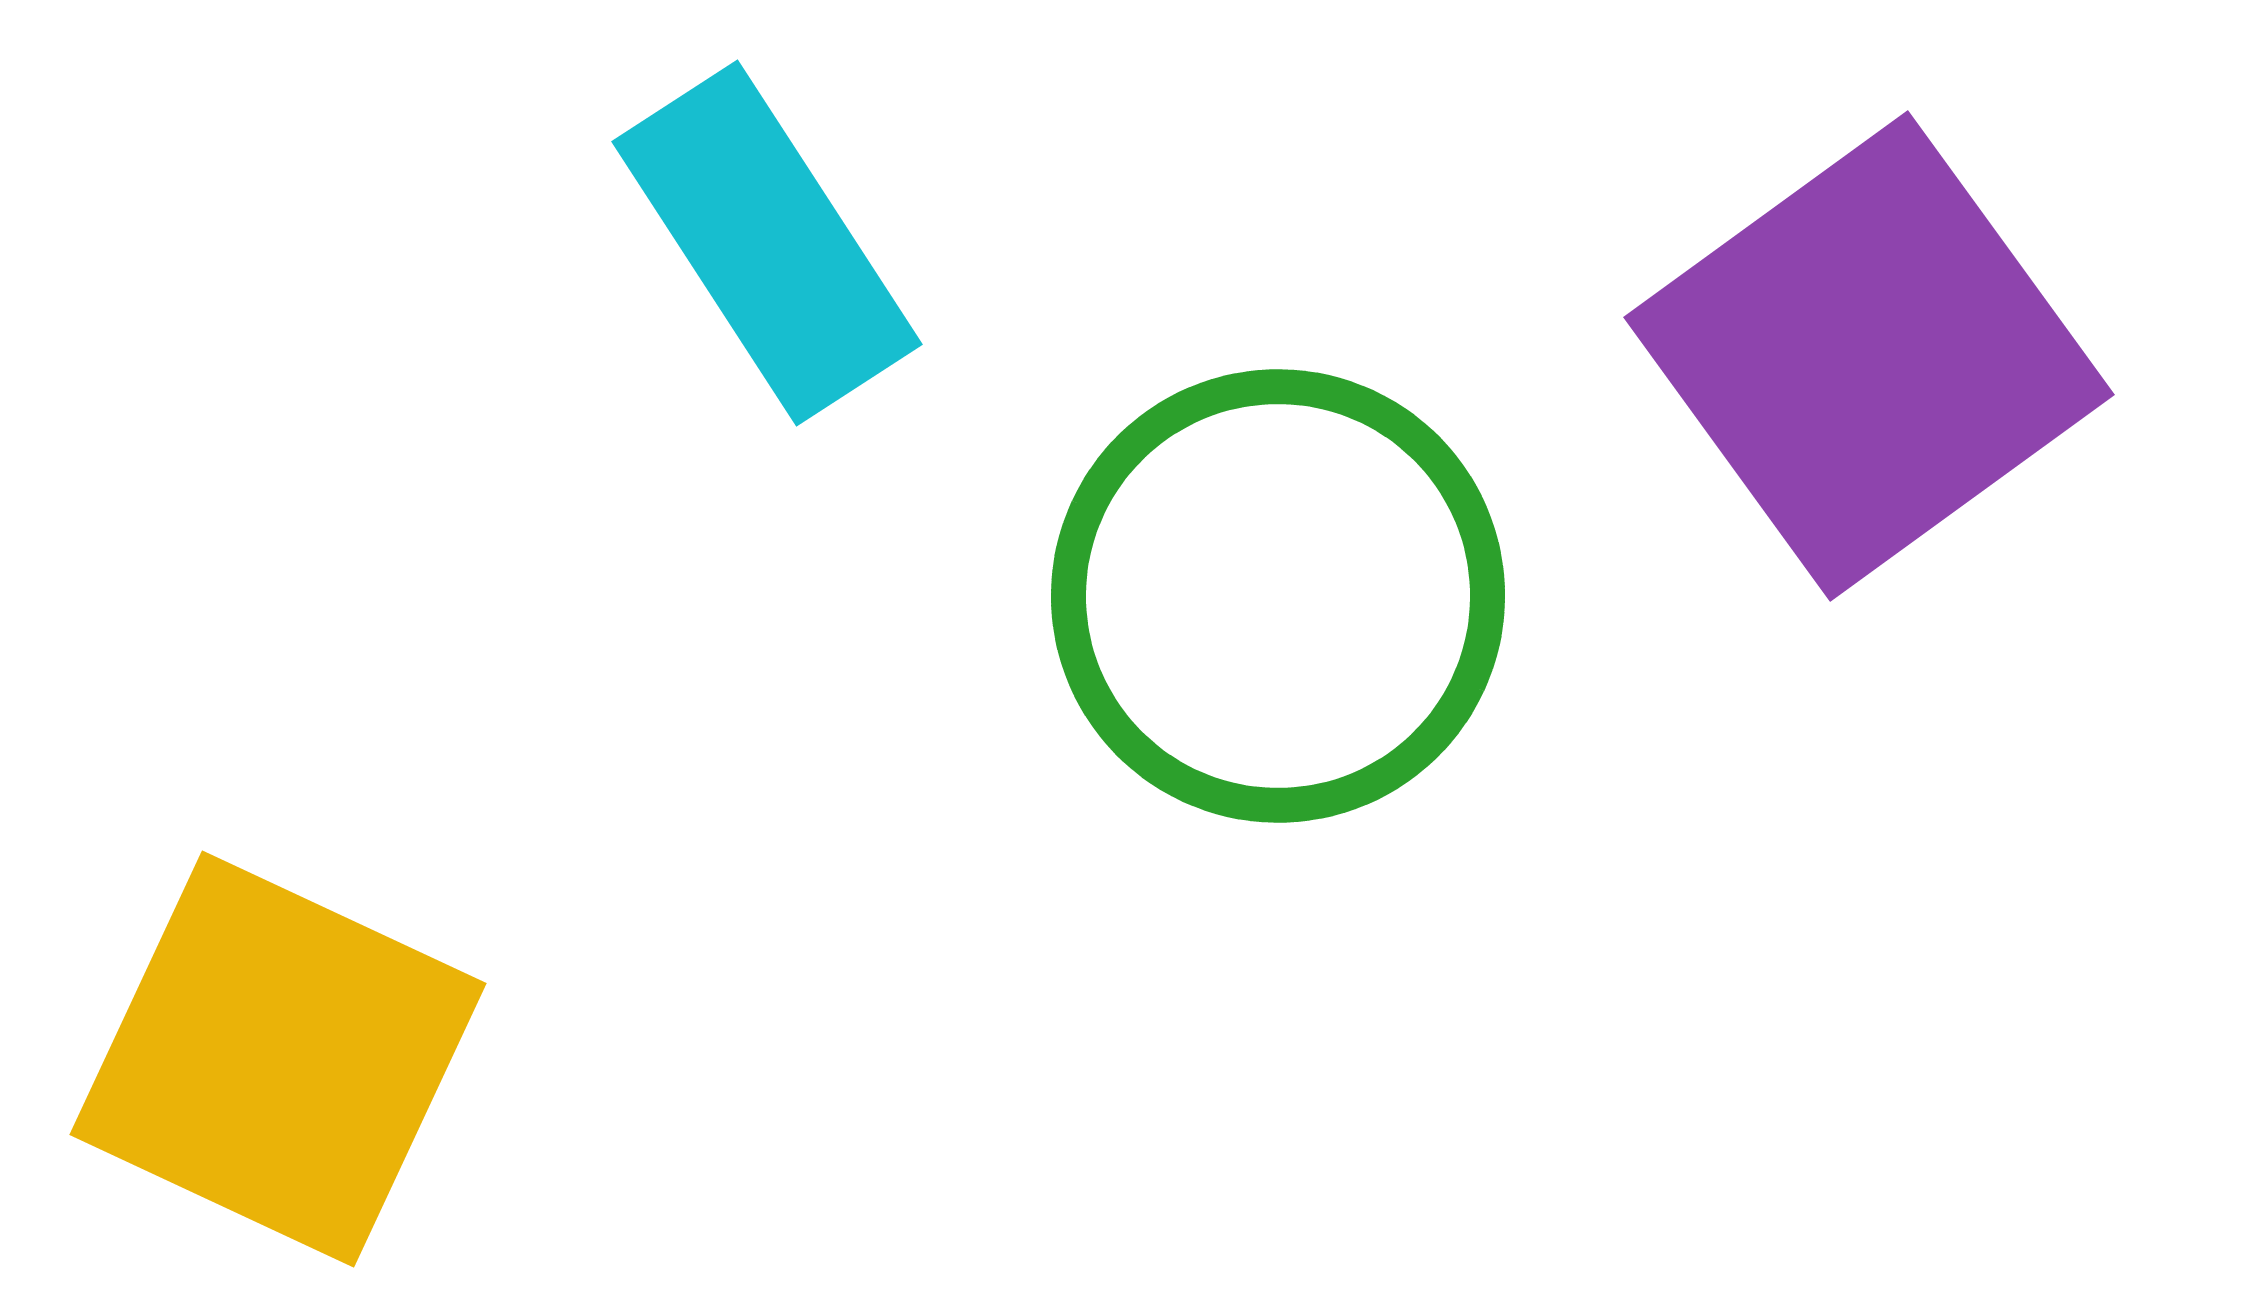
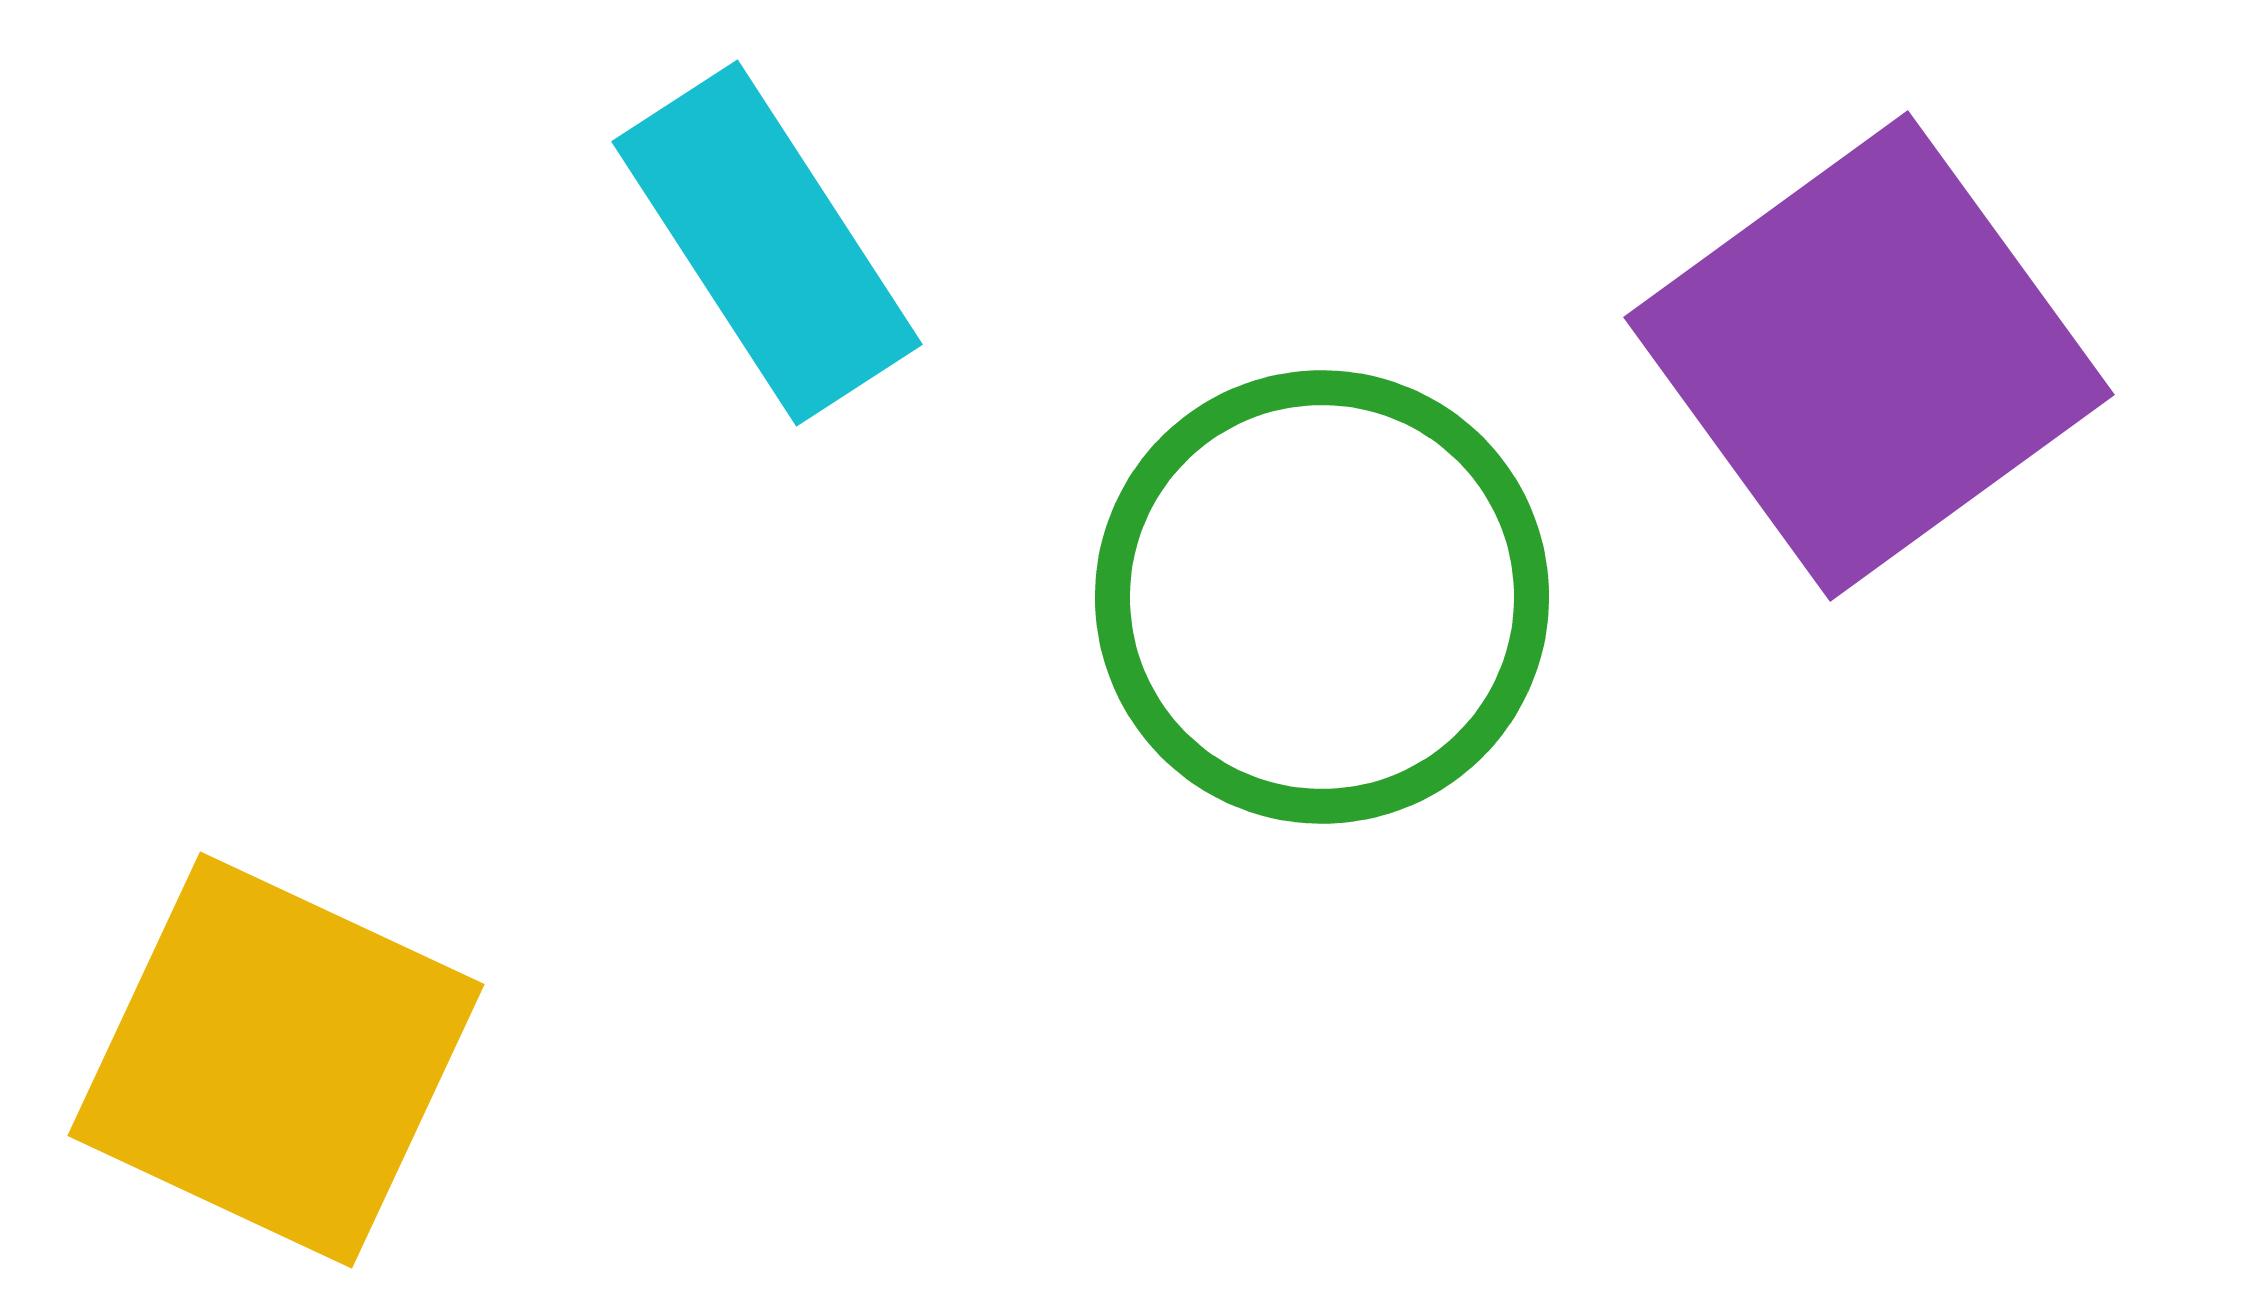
green circle: moved 44 px right, 1 px down
yellow square: moved 2 px left, 1 px down
